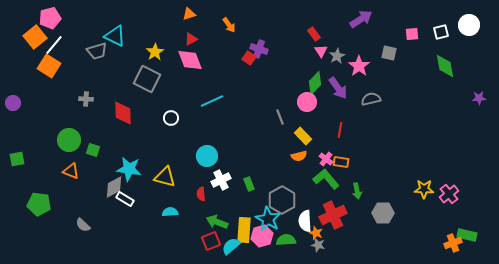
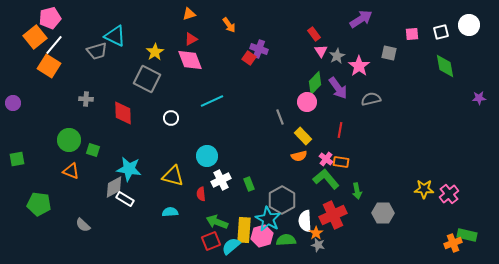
yellow triangle at (165, 177): moved 8 px right, 1 px up
orange star at (316, 233): rotated 16 degrees clockwise
